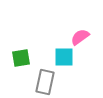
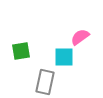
green square: moved 7 px up
